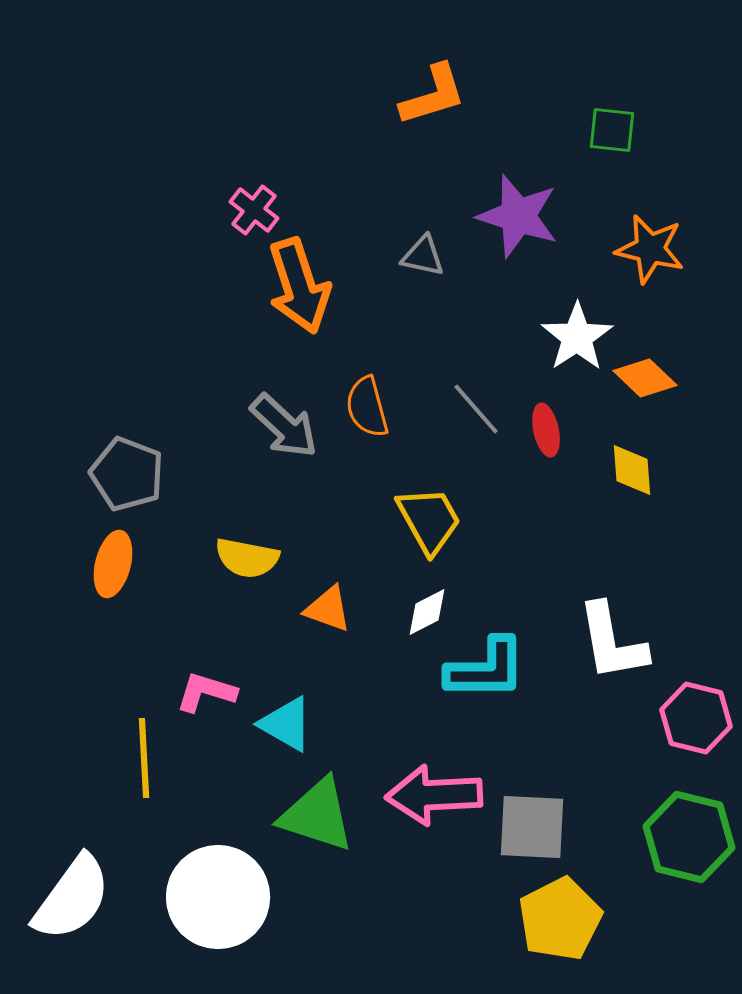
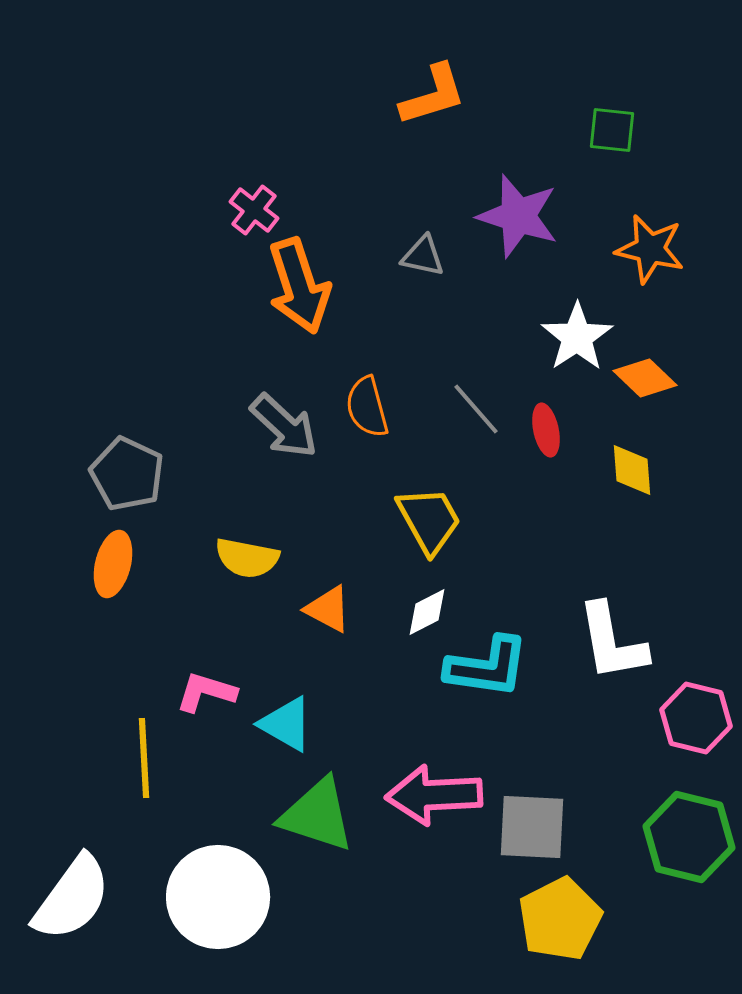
gray pentagon: rotated 4 degrees clockwise
orange triangle: rotated 8 degrees clockwise
cyan L-shape: moved 1 px right, 2 px up; rotated 8 degrees clockwise
